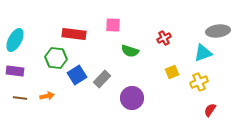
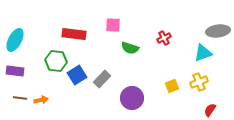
green semicircle: moved 3 px up
green hexagon: moved 3 px down
yellow square: moved 14 px down
orange arrow: moved 6 px left, 4 px down
